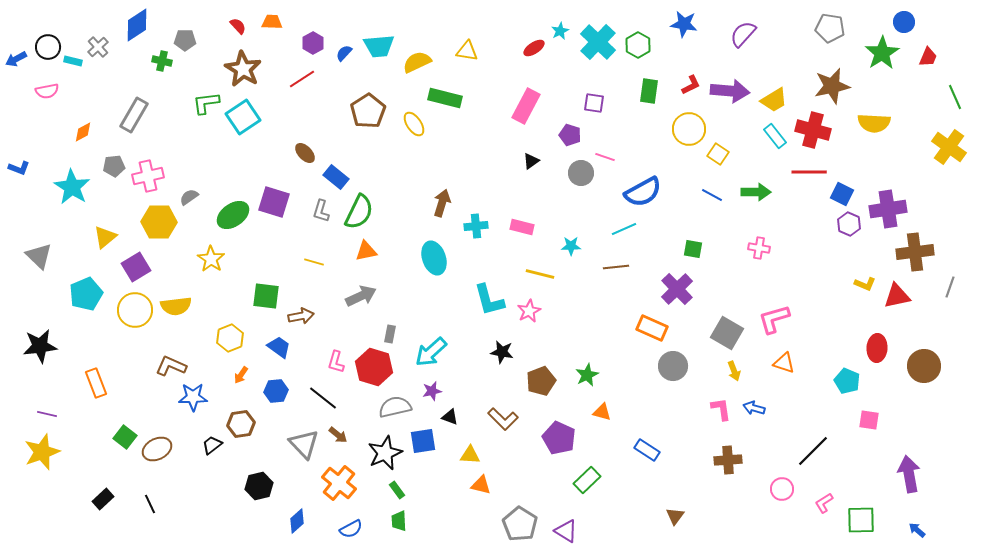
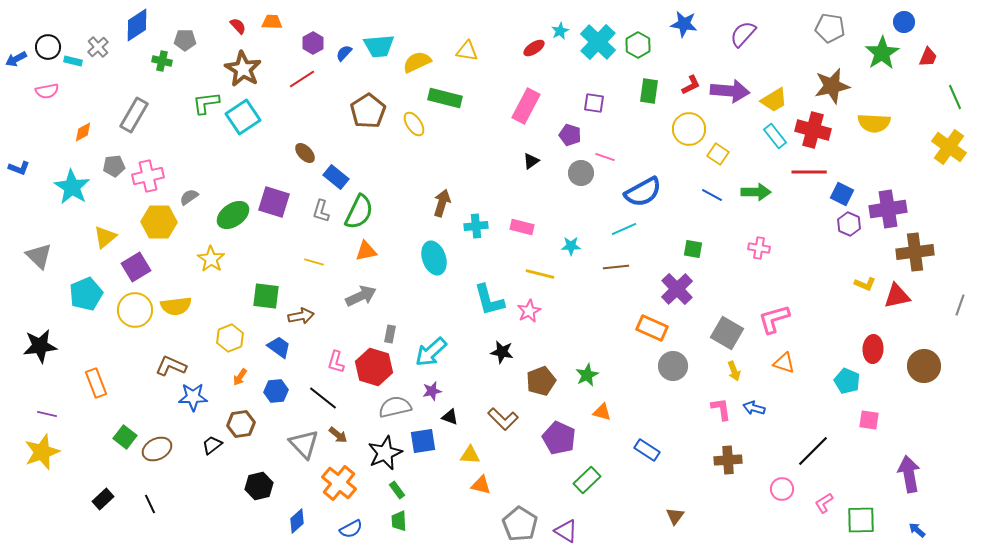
gray line at (950, 287): moved 10 px right, 18 px down
red ellipse at (877, 348): moved 4 px left, 1 px down
orange arrow at (241, 375): moved 1 px left, 2 px down
